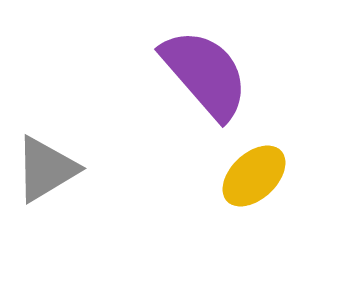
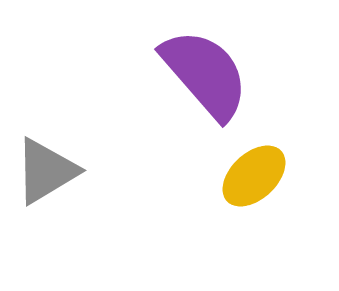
gray triangle: moved 2 px down
